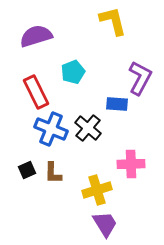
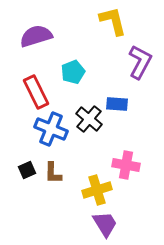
purple L-shape: moved 16 px up
black cross: moved 1 px right, 9 px up
pink cross: moved 5 px left, 1 px down; rotated 12 degrees clockwise
